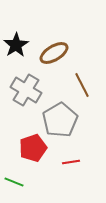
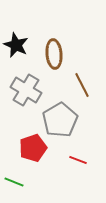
black star: rotated 15 degrees counterclockwise
brown ellipse: moved 1 px down; rotated 64 degrees counterclockwise
red line: moved 7 px right, 2 px up; rotated 30 degrees clockwise
